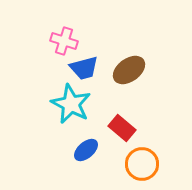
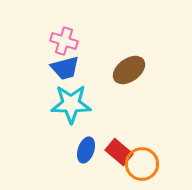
blue trapezoid: moved 19 px left
cyan star: rotated 27 degrees counterclockwise
red rectangle: moved 3 px left, 24 px down
blue ellipse: rotated 30 degrees counterclockwise
